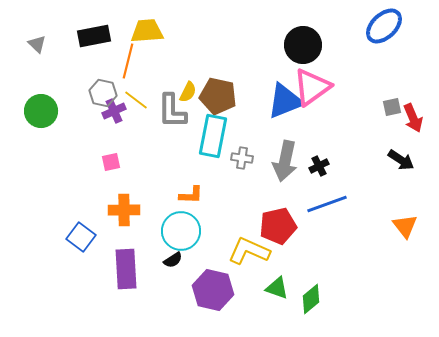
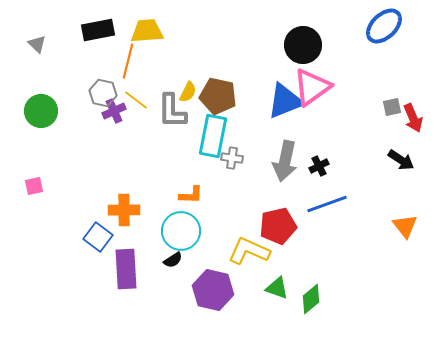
black rectangle: moved 4 px right, 6 px up
gray cross: moved 10 px left
pink square: moved 77 px left, 24 px down
blue square: moved 17 px right
